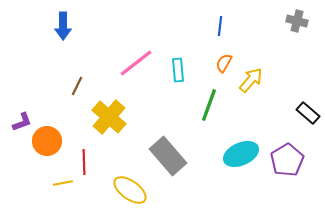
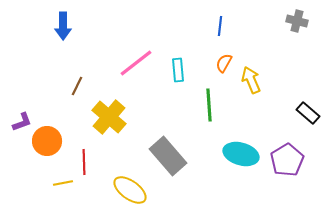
yellow arrow: rotated 64 degrees counterclockwise
green line: rotated 24 degrees counterclockwise
cyan ellipse: rotated 40 degrees clockwise
